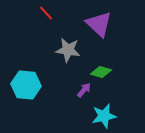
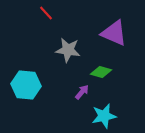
purple triangle: moved 15 px right, 9 px down; rotated 20 degrees counterclockwise
purple arrow: moved 2 px left, 2 px down
